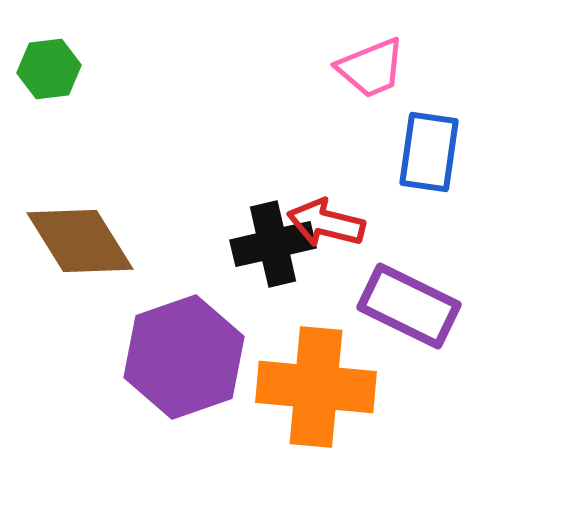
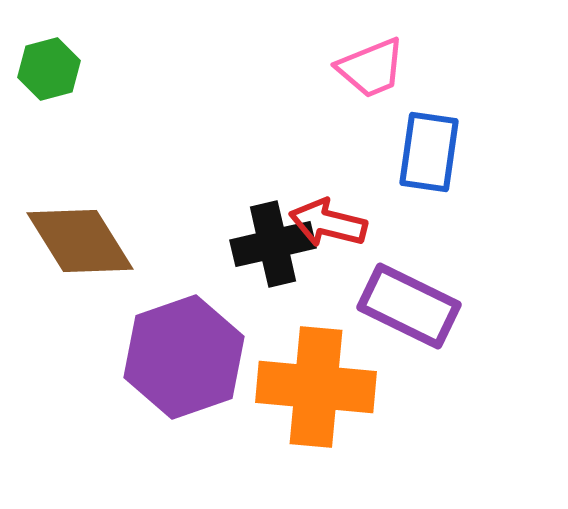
green hexagon: rotated 8 degrees counterclockwise
red arrow: moved 2 px right
